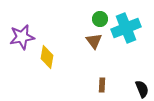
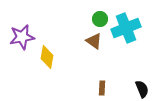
brown triangle: rotated 18 degrees counterclockwise
brown rectangle: moved 3 px down
